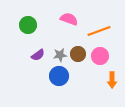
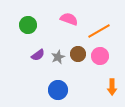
orange line: rotated 10 degrees counterclockwise
gray star: moved 2 px left, 2 px down; rotated 16 degrees counterclockwise
blue circle: moved 1 px left, 14 px down
orange arrow: moved 7 px down
